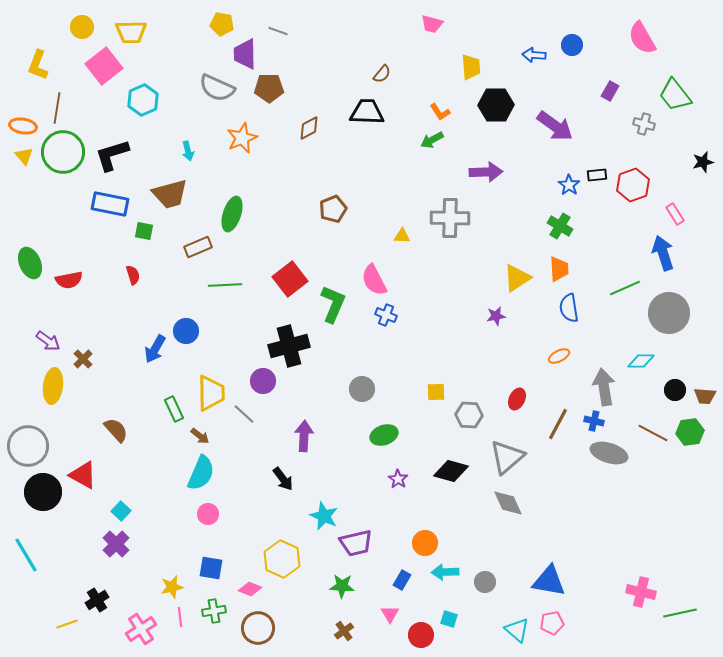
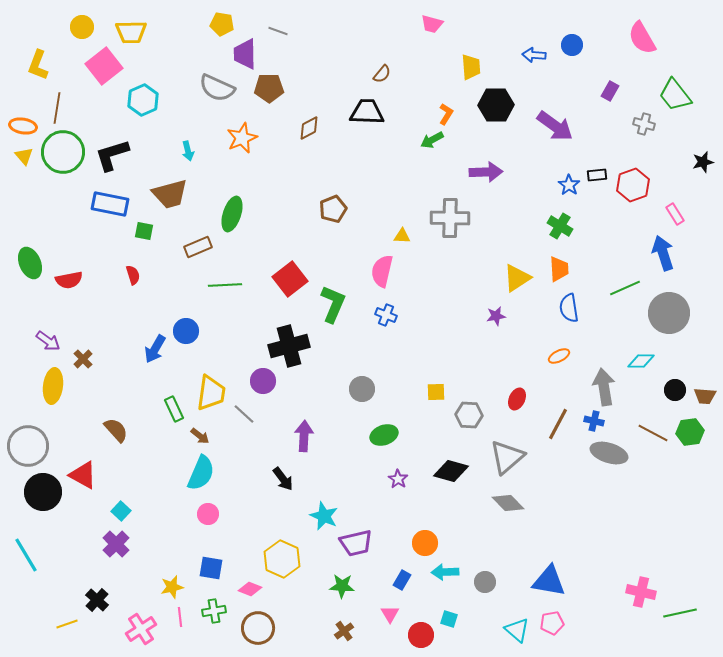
orange L-shape at (440, 112): moved 6 px right, 2 px down; rotated 115 degrees counterclockwise
pink semicircle at (374, 280): moved 8 px right, 9 px up; rotated 40 degrees clockwise
yellow trapezoid at (211, 393): rotated 9 degrees clockwise
gray diamond at (508, 503): rotated 20 degrees counterclockwise
black cross at (97, 600): rotated 15 degrees counterclockwise
